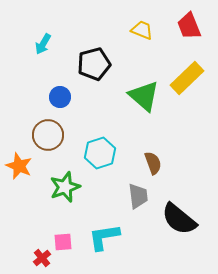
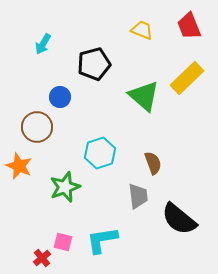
brown circle: moved 11 px left, 8 px up
cyan L-shape: moved 2 px left, 3 px down
pink square: rotated 18 degrees clockwise
